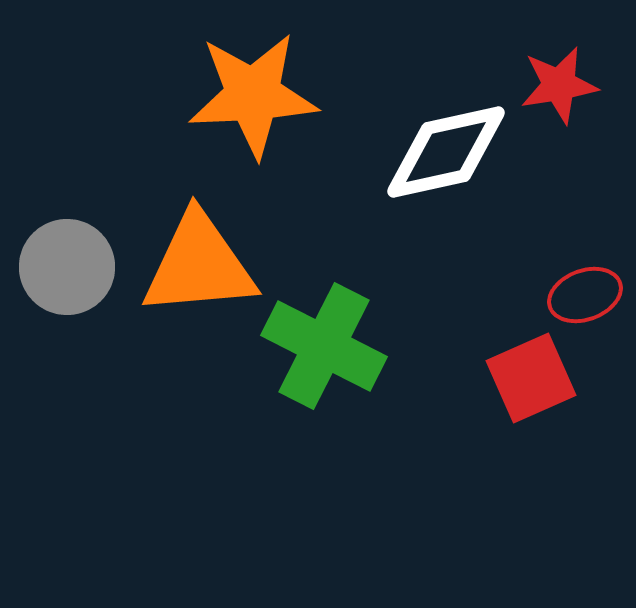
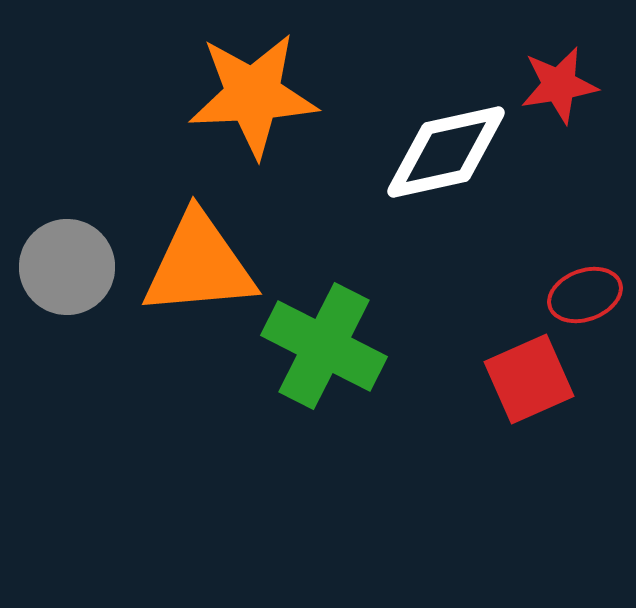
red square: moved 2 px left, 1 px down
